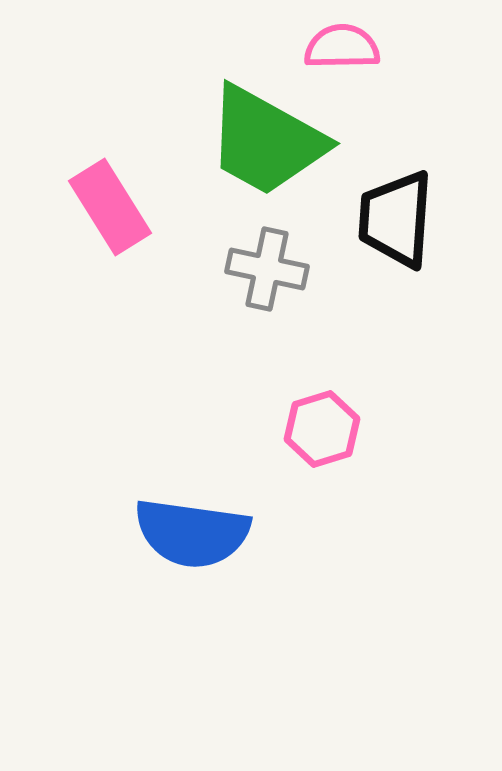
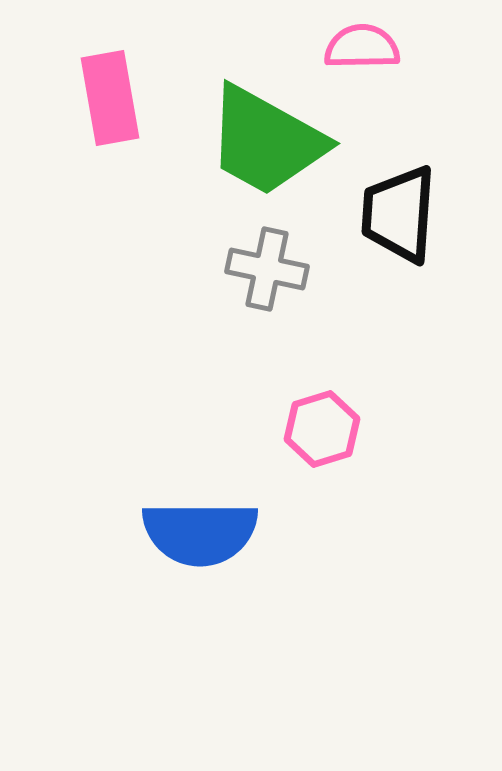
pink semicircle: moved 20 px right
pink rectangle: moved 109 px up; rotated 22 degrees clockwise
black trapezoid: moved 3 px right, 5 px up
blue semicircle: moved 8 px right; rotated 8 degrees counterclockwise
